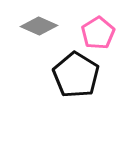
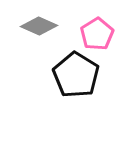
pink pentagon: moved 1 px left, 1 px down
